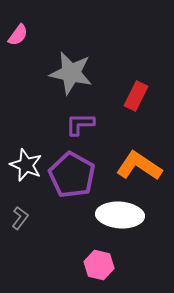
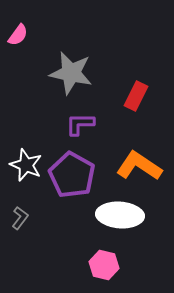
pink hexagon: moved 5 px right
